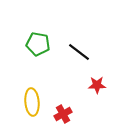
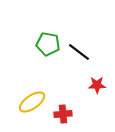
green pentagon: moved 10 px right
yellow ellipse: rotated 60 degrees clockwise
red cross: rotated 24 degrees clockwise
